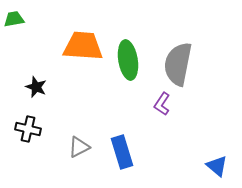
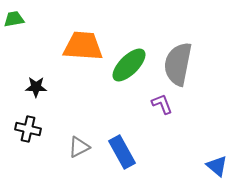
green ellipse: moved 1 px right, 5 px down; rotated 54 degrees clockwise
black star: rotated 20 degrees counterclockwise
purple L-shape: rotated 125 degrees clockwise
blue rectangle: rotated 12 degrees counterclockwise
